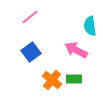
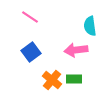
pink line: rotated 72 degrees clockwise
pink arrow: rotated 35 degrees counterclockwise
